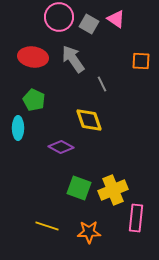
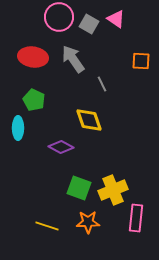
orange star: moved 1 px left, 10 px up
